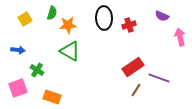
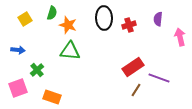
purple semicircle: moved 4 px left, 3 px down; rotated 72 degrees clockwise
orange star: rotated 24 degrees clockwise
green triangle: rotated 25 degrees counterclockwise
green cross: rotated 16 degrees clockwise
